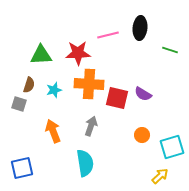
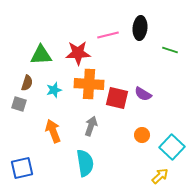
brown semicircle: moved 2 px left, 2 px up
cyan square: rotated 30 degrees counterclockwise
